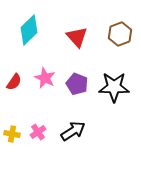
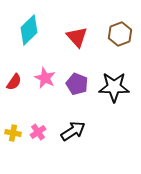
yellow cross: moved 1 px right, 1 px up
